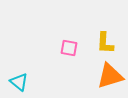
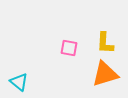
orange triangle: moved 5 px left, 2 px up
